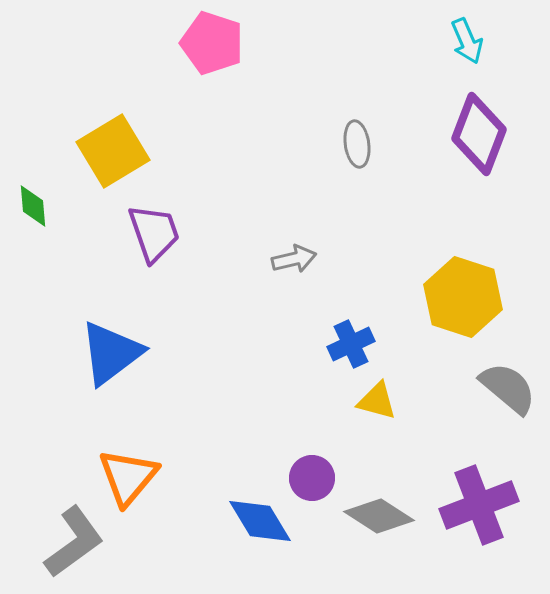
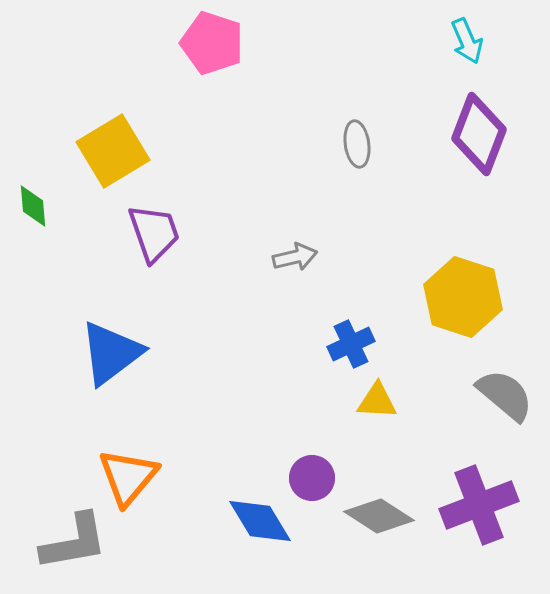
gray arrow: moved 1 px right, 2 px up
gray semicircle: moved 3 px left, 7 px down
yellow triangle: rotated 12 degrees counterclockwise
gray L-shape: rotated 26 degrees clockwise
